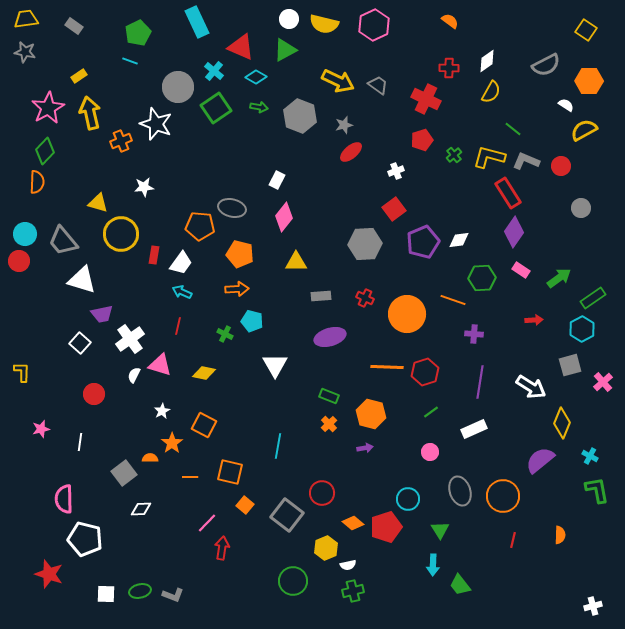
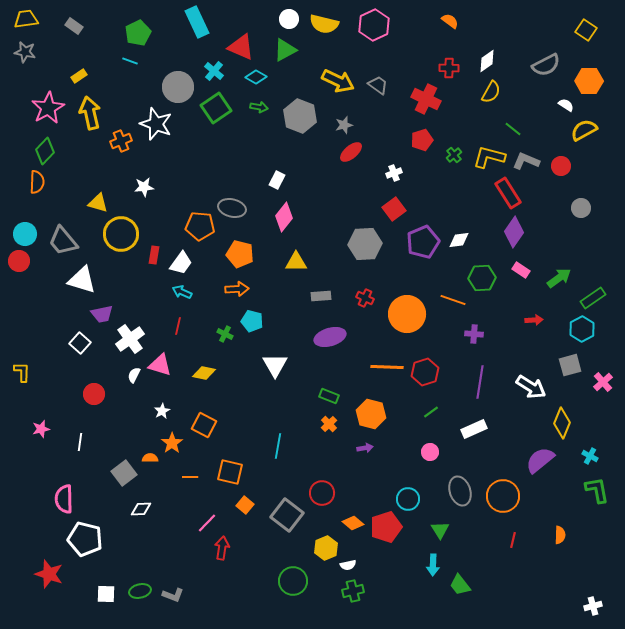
white cross at (396, 171): moved 2 px left, 2 px down
